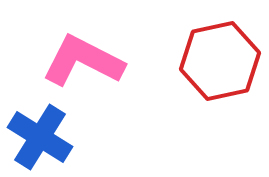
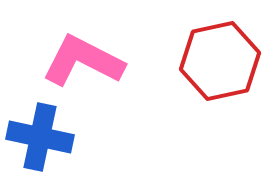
blue cross: rotated 20 degrees counterclockwise
